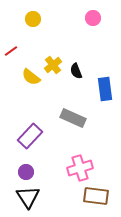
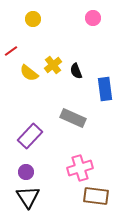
yellow semicircle: moved 2 px left, 4 px up
